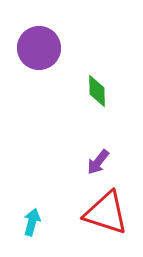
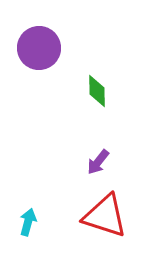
red triangle: moved 1 px left, 3 px down
cyan arrow: moved 4 px left
